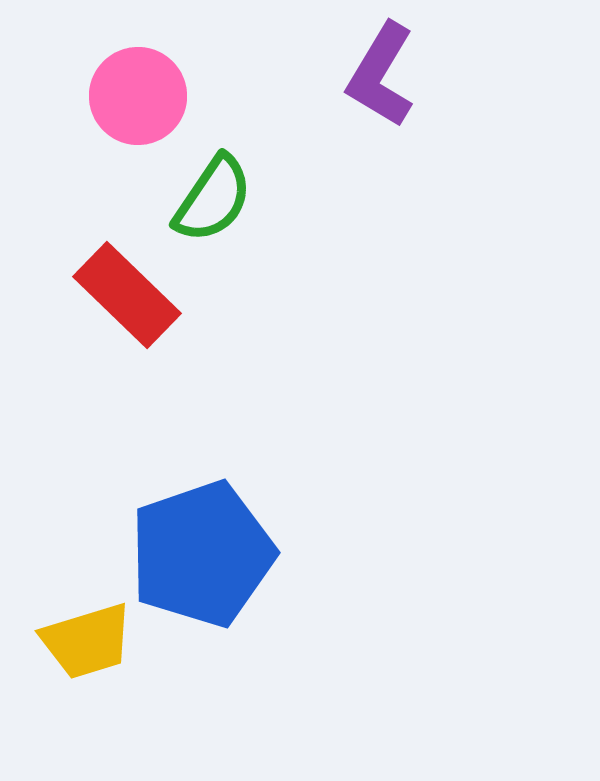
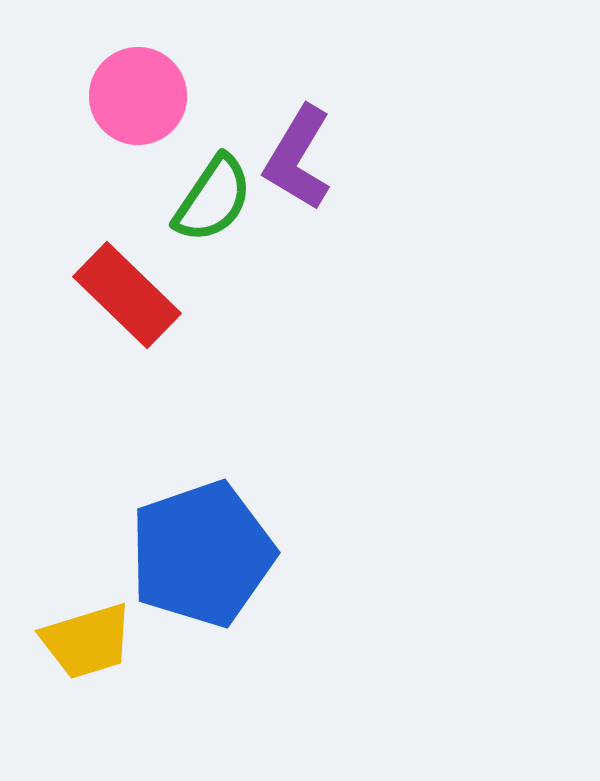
purple L-shape: moved 83 px left, 83 px down
